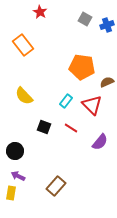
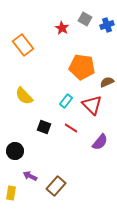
red star: moved 22 px right, 16 px down
purple arrow: moved 12 px right
